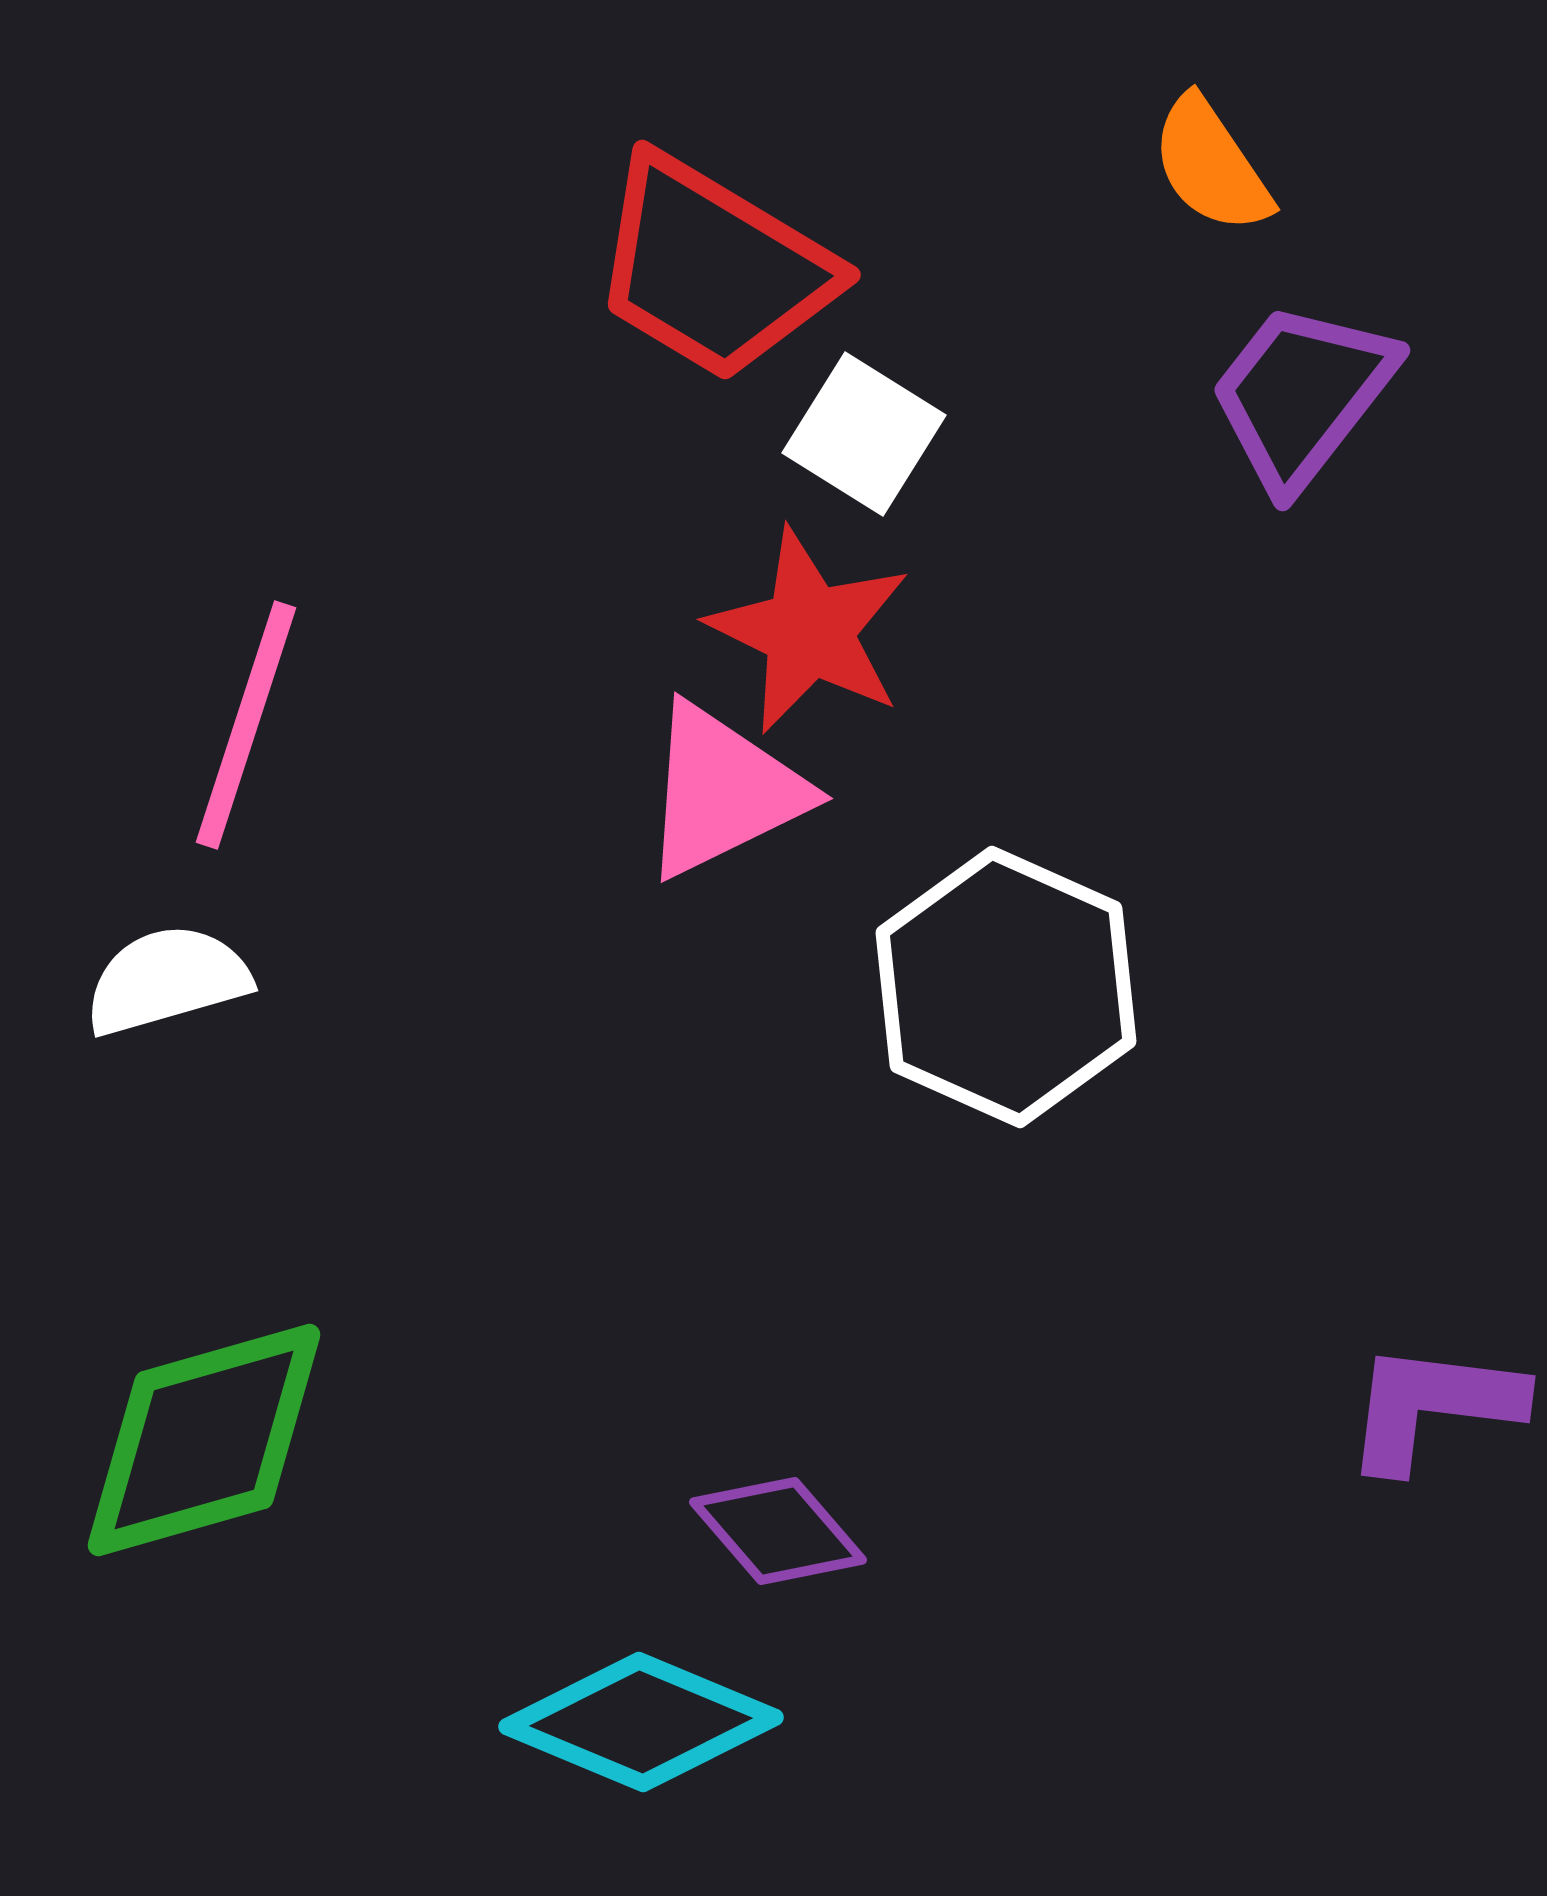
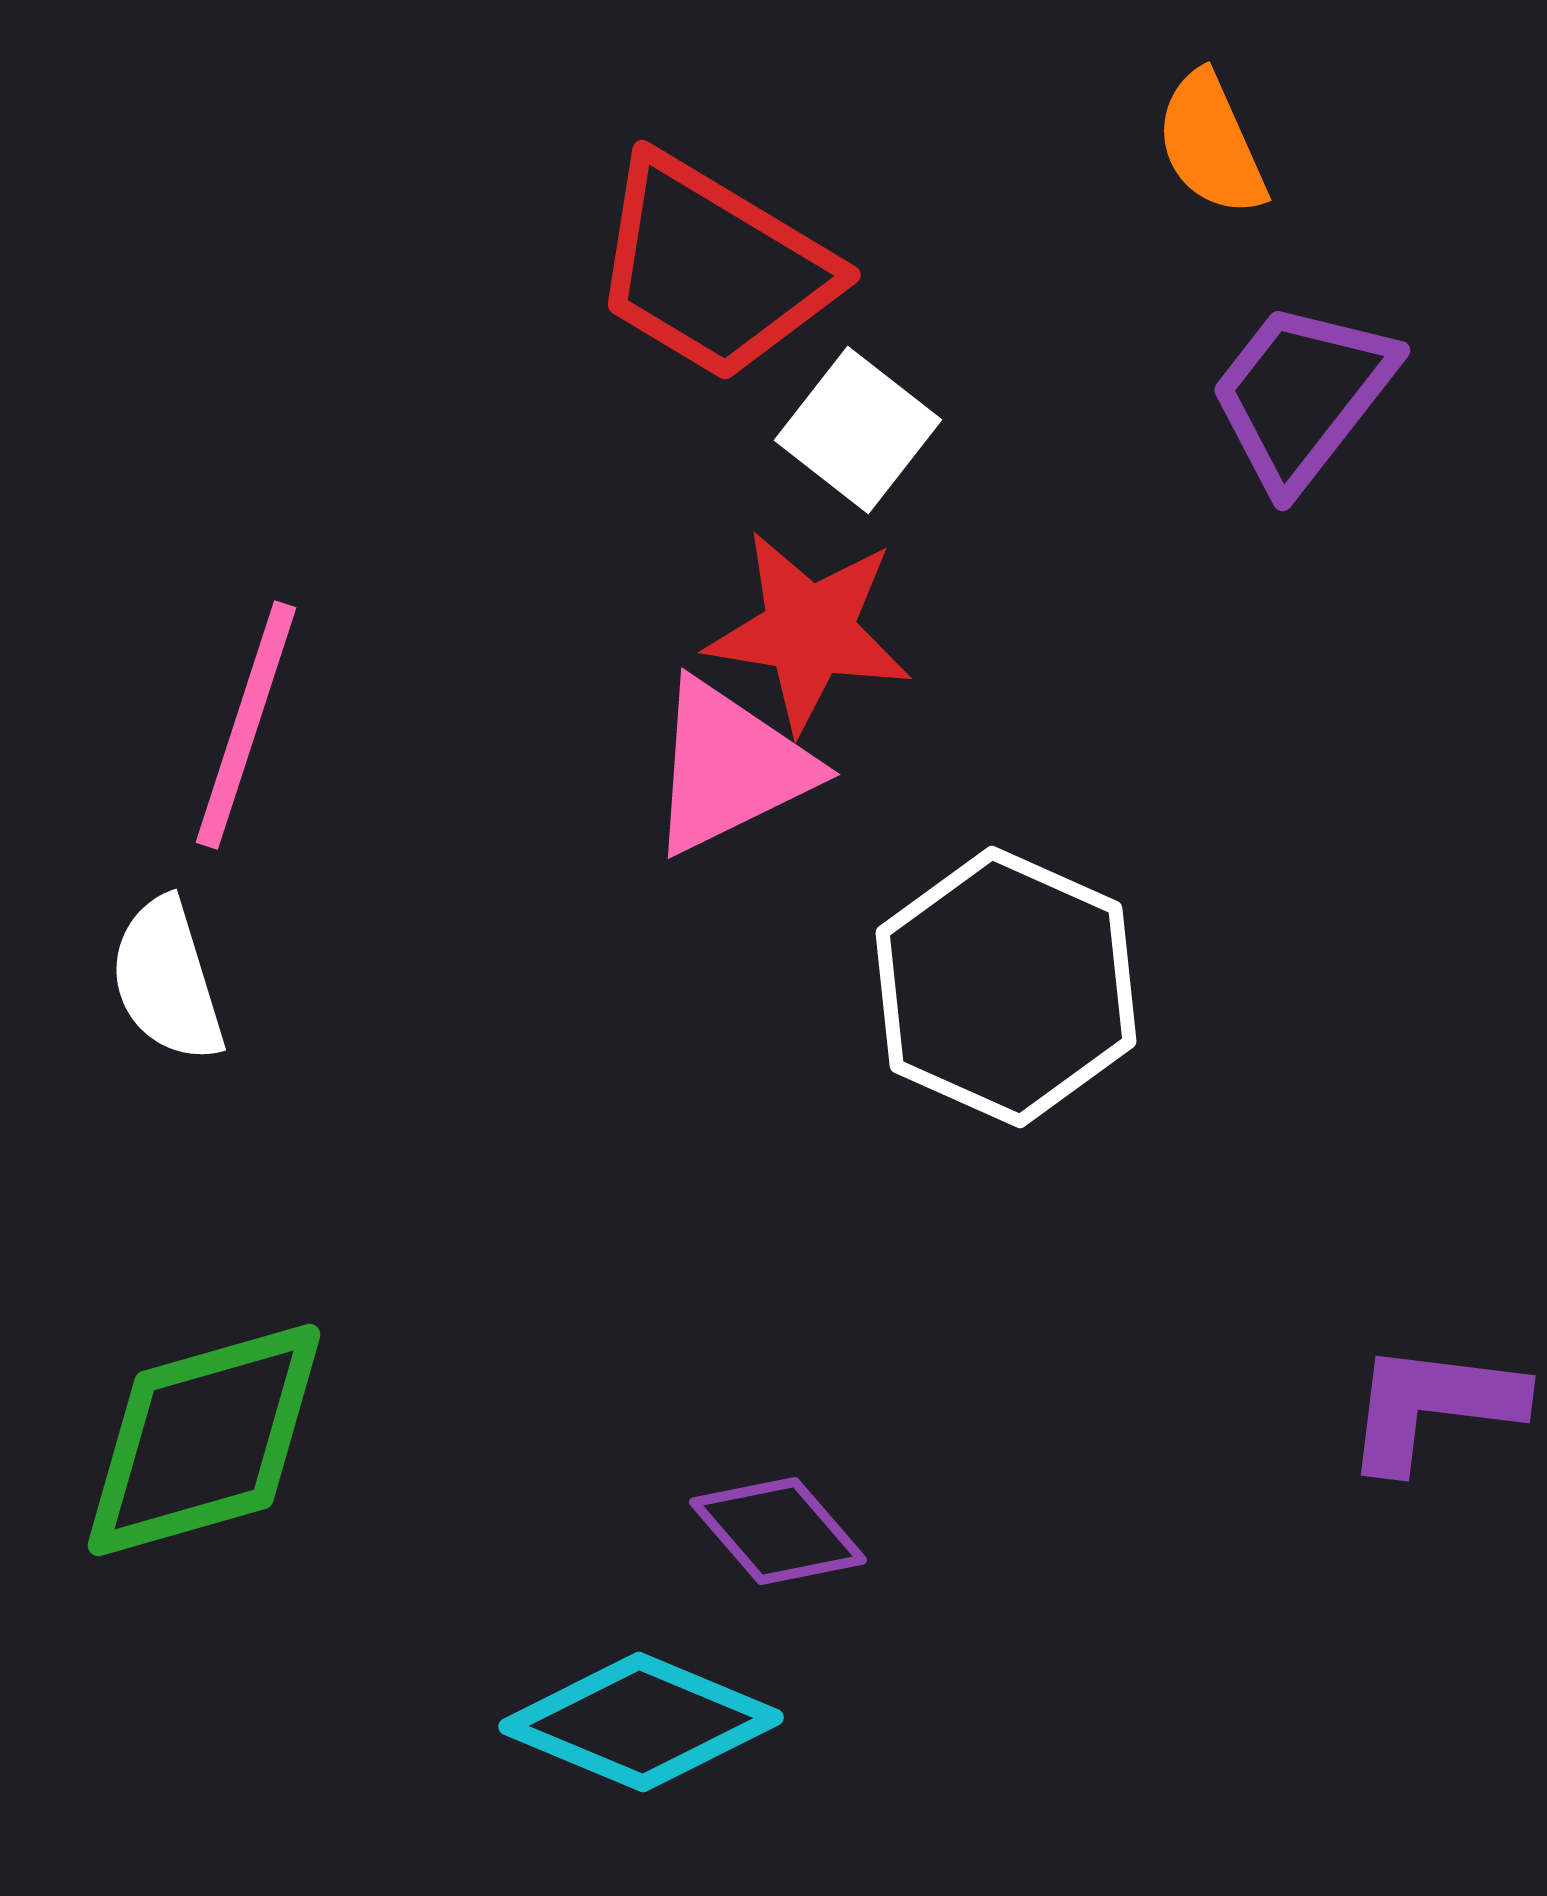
orange semicircle: moved 21 px up; rotated 10 degrees clockwise
white square: moved 6 px left, 4 px up; rotated 6 degrees clockwise
red star: rotated 17 degrees counterclockwise
pink triangle: moved 7 px right, 24 px up
white semicircle: rotated 91 degrees counterclockwise
